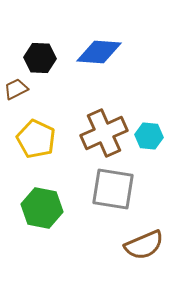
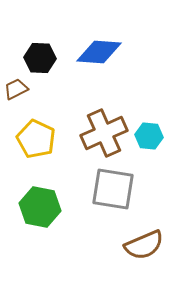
green hexagon: moved 2 px left, 1 px up
